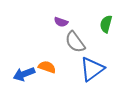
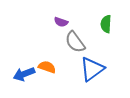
green semicircle: rotated 12 degrees counterclockwise
